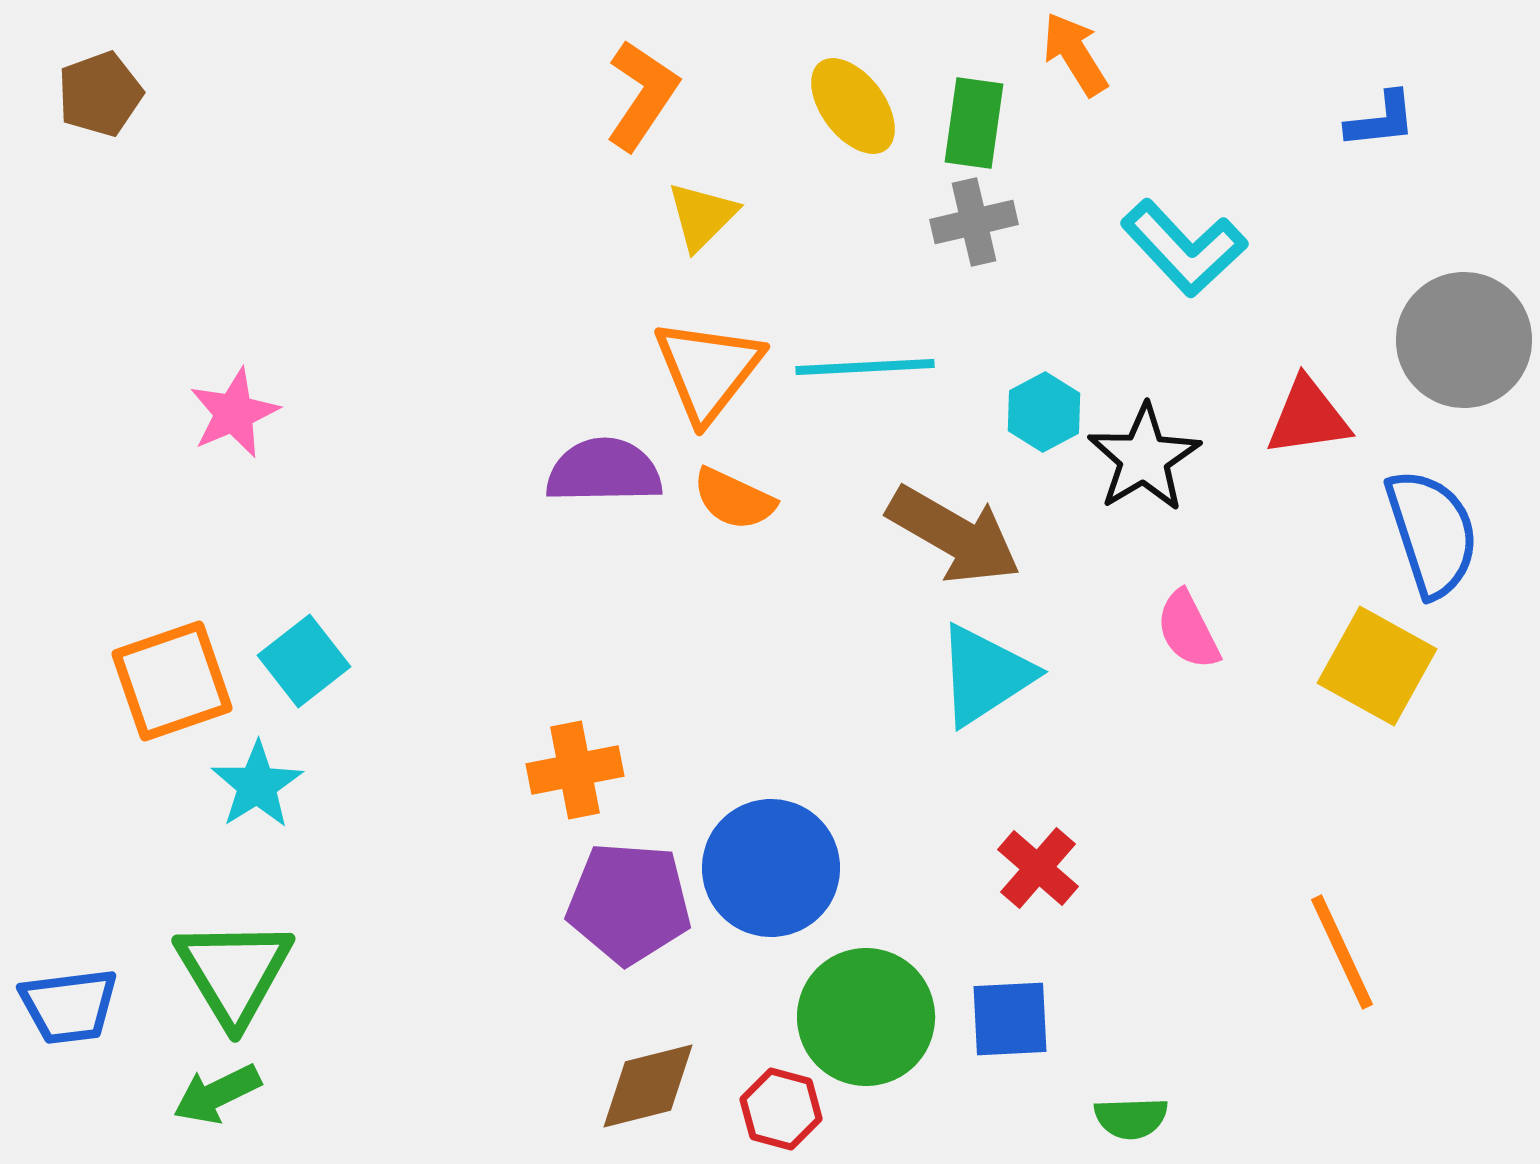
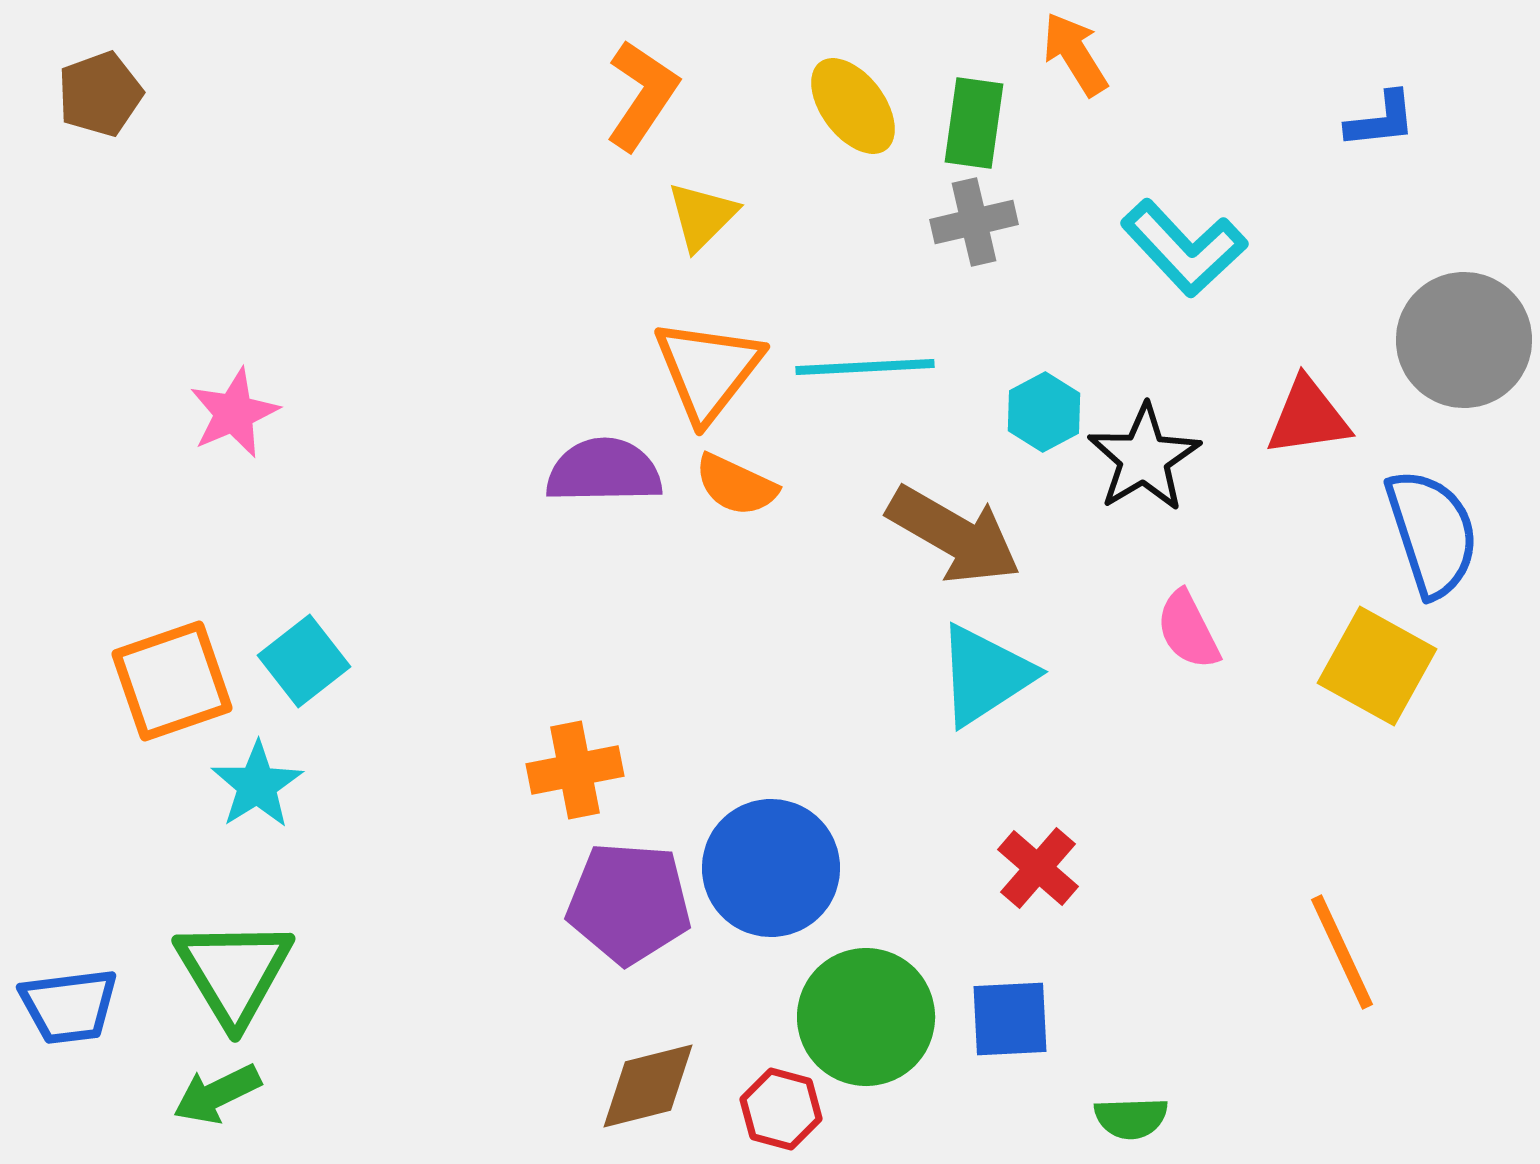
orange semicircle: moved 2 px right, 14 px up
